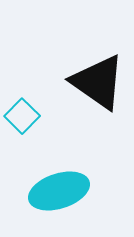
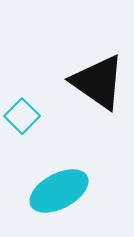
cyan ellipse: rotated 10 degrees counterclockwise
